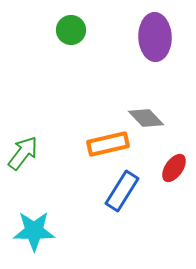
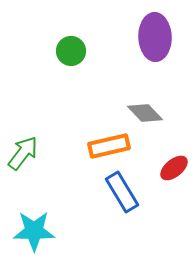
green circle: moved 21 px down
gray diamond: moved 1 px left, 5 px up
orange rectangle: moved 1 px right, 2 px down
red ellipse: rotated 16 degrees clockwise
blue rectangle: moved 1 px down; rotated 63 degrees counterclockwise
